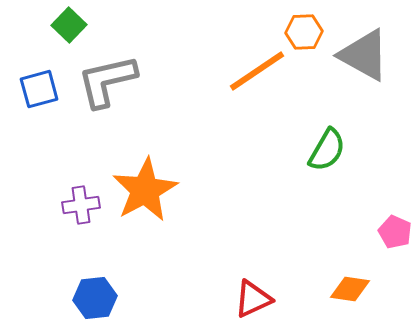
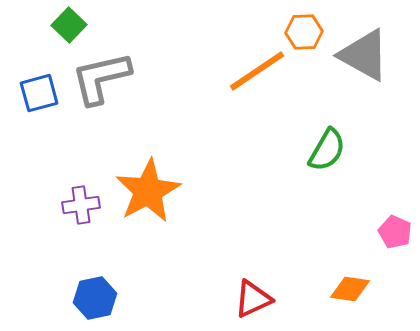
gray L-shape: moved 6 px left, 3 px up
blue square: moved 4 px down
orange star: moved 3 px right, 1 px down
blue hexagon: rotated 6 degrees counterclockwise
